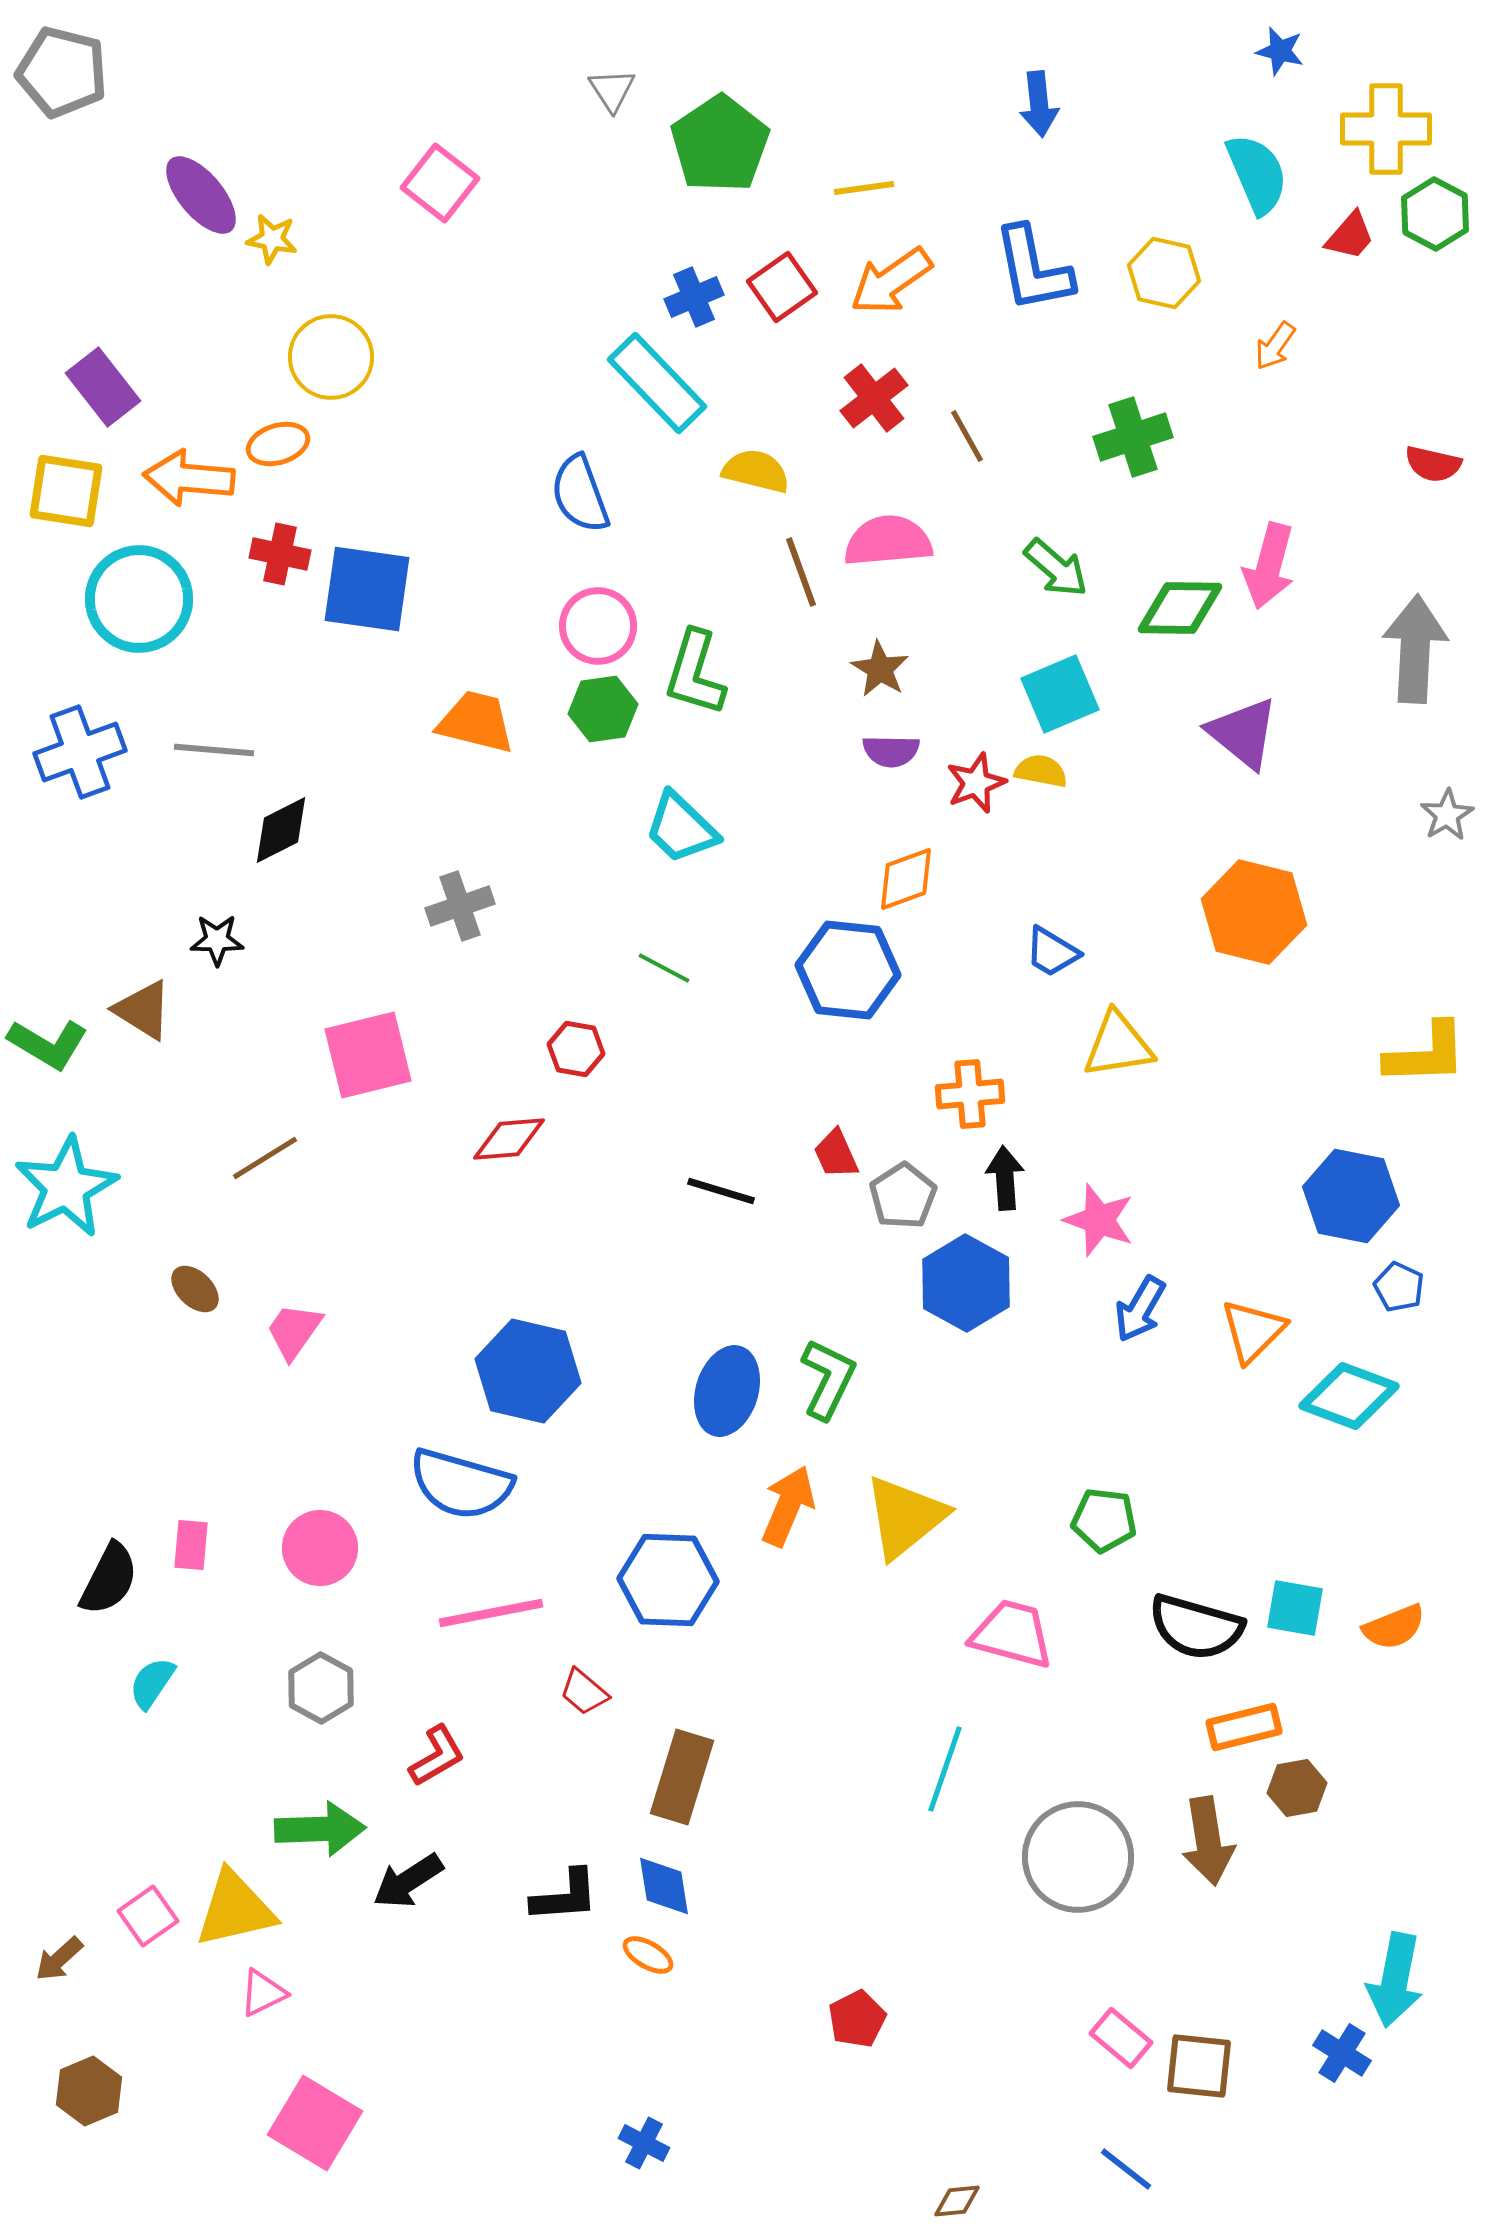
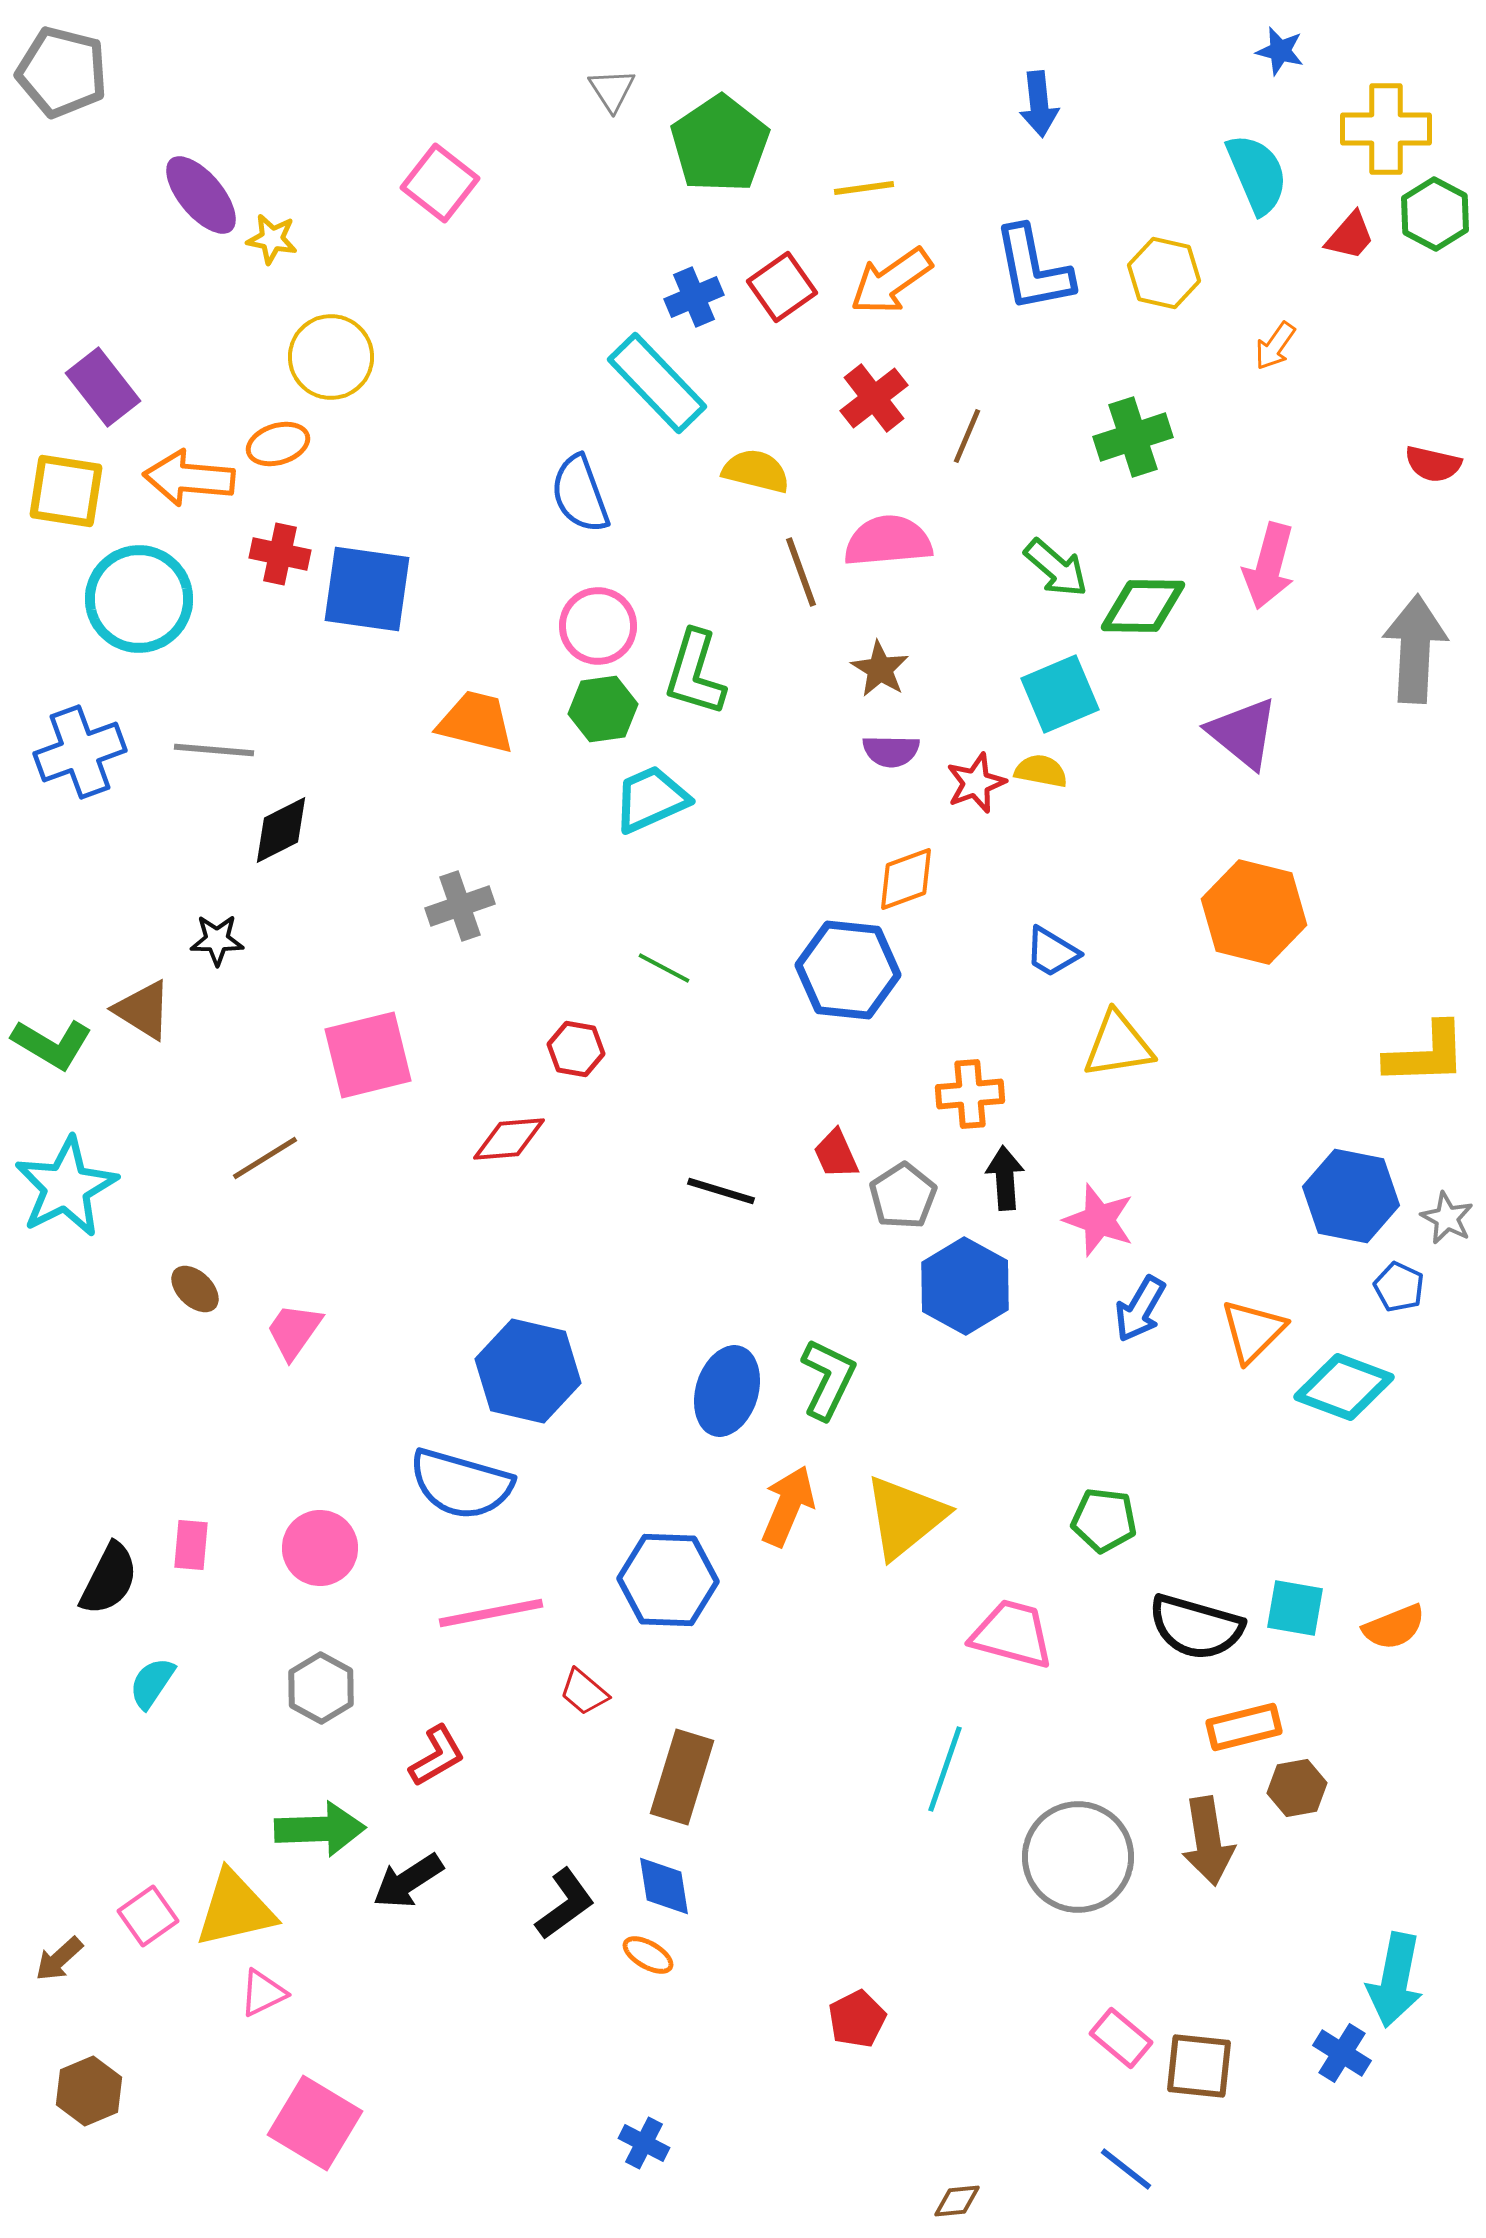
brown line at (967, 436): rotated 52 degrees clockwise
green diamond at (1180, 608): moved 37 px left, 2 px up
gray star at (1447, 815): moved 403 px down; rotated 14 degrees counterclockwise
cyan trapezoid at (681, 828): moved 30 px left, 29 px up; rotated 112 degrees clockwise
green L-shape at (48, 1044): moved 4 px right
blue hexagon at (966, 1283): moved 1 px left, 3 px down
cyan diamond at (1349, 1396): moved 5 px left, 9 px up
black L-shape at (565, 1896): moved 8 px down; rotated 32 degrees counterclockwise
